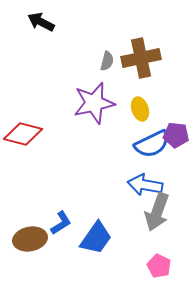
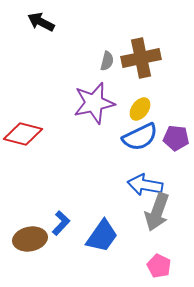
yellow ellipse: rotated 55 degrees clockwise
purple pentagon: moved 3 px down
blue semicircle: moved 12 px left, 7 px up
blue L-shape: rotated 15 degrees counterclockwise
blue trapezoid: moved 6 px right, 2 px up
